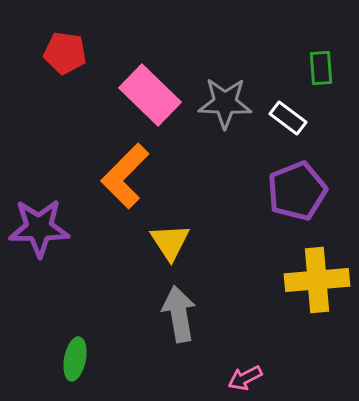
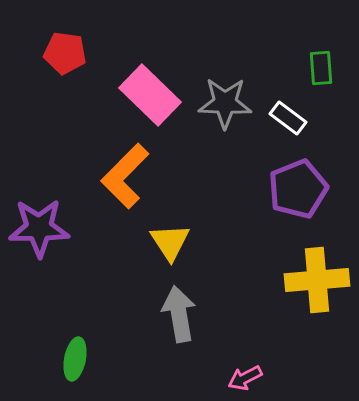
purple pentagon: moved 1 px right, 2 px up
